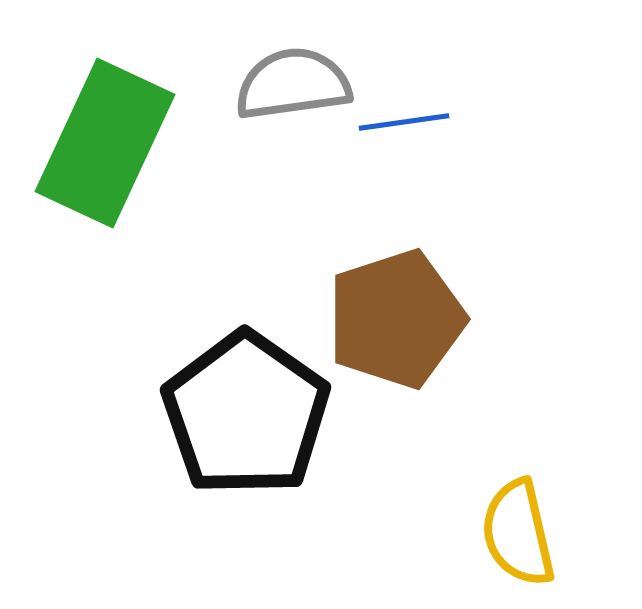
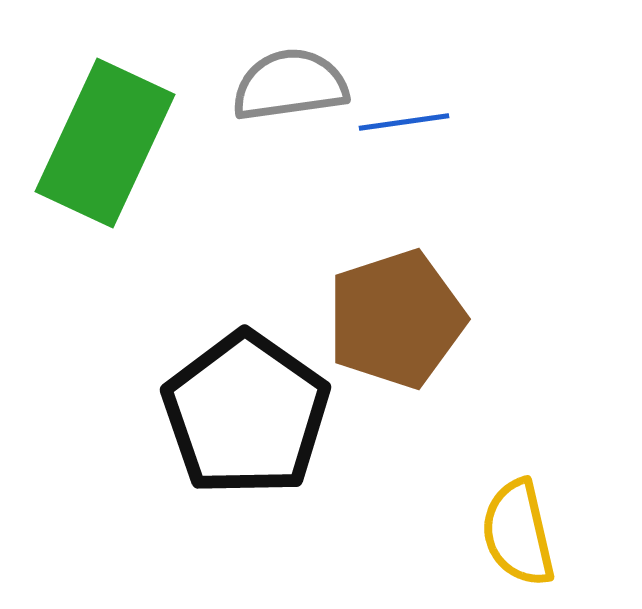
gray semicircle: moved 3 px left, 1 px down
